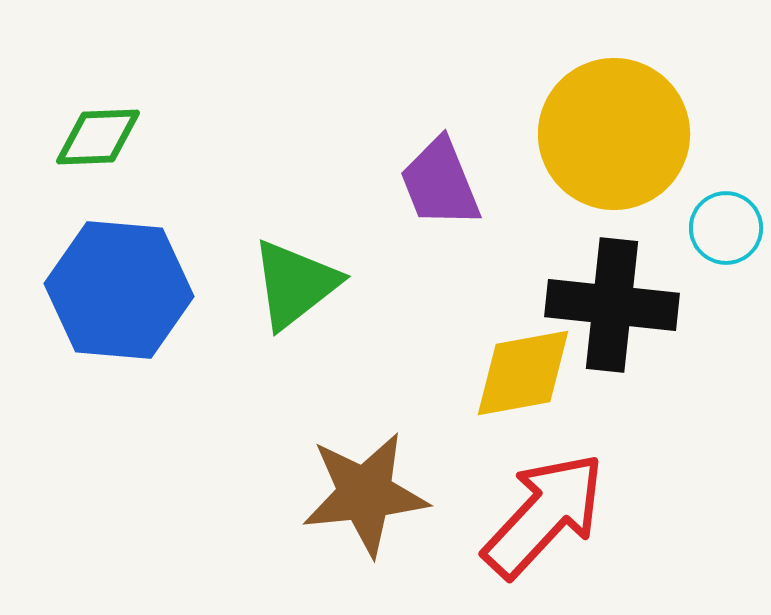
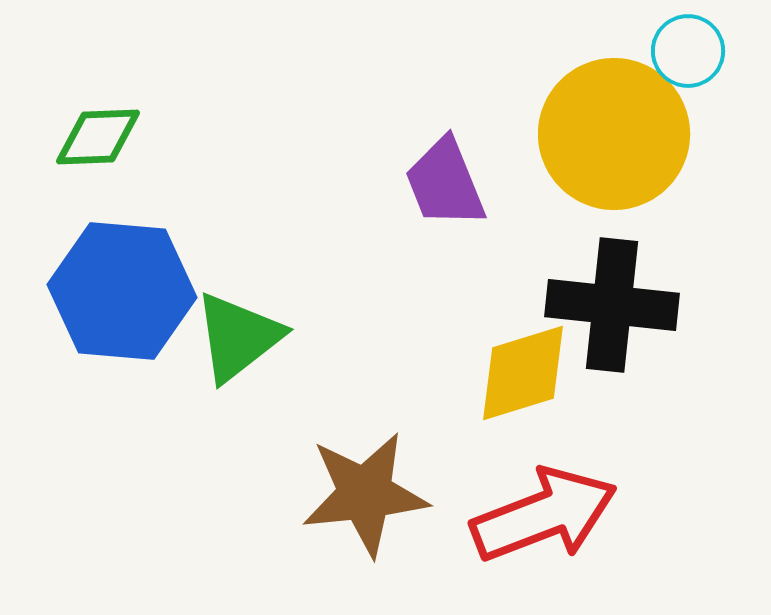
purple trapezoid: moved 5 px right
cyan circle: moved 38 px left, 177 px up
green triangle: moved 57 px left, 53 px down
blue hexagon: moved 3 px right, 1 px down
yellow diamond: rotated 7 degrees counterclockwise
red arrow: rotated 26 degrees clockwise
